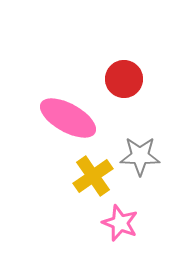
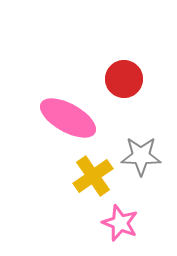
gray star: moved 1 px right
